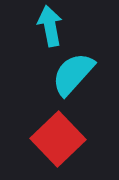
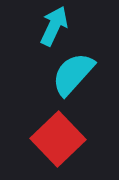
cyan arrow: moved 4 px right; rotated 36 degrees clockwise
